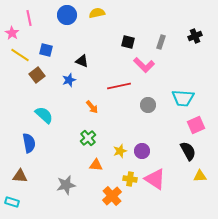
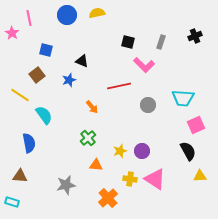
yellow line: moved 40 px down
cyan semicircle: rotated 12 degrees clockwise
orange cross: moved 4 px left, 2 px down
